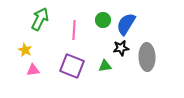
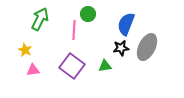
green circle: moved 15 px left, 6 px up
blue semicircle: rotated 10 degrees counterclockwise
gray ellipse: moved 10 px up; rotated 28 degrees clockwise
purple square: rotated 15 degrees clockwise
